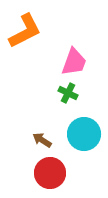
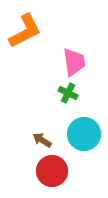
pink trapezoid: rotated 28 degrees counterclockwise
red circle: moved 2 px right, 2 px up
